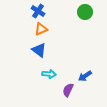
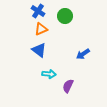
green circle: moved 20 px left, 4 px down
blue arrow: moved 2 px left, 22 px up
purple semicircle: moved 4 px up
